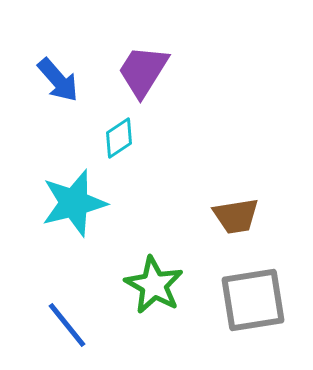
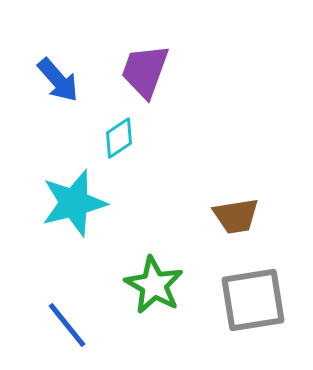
purple trapezoid: moved 2 px right; rotated 12 degrees counterclockwise
